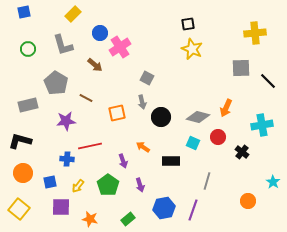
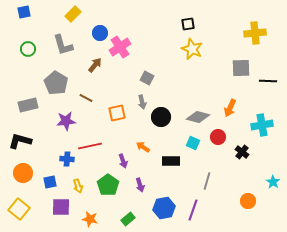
brown arrow at (95, 65): rotated 91 degrees counterclockwise
black line at (268, 81): rotated 42 degrees counterclockwise
orange arrow at (226, 108): moved 4 px right
yellow arrow at (78, 186): rotated 56 degrees counterclockwise
